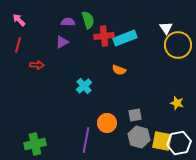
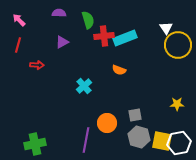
purple semicircle: moved 9 px left, 9 px up
yellow star: moved 1 px down; rotated 16 degrees counterclockwise
